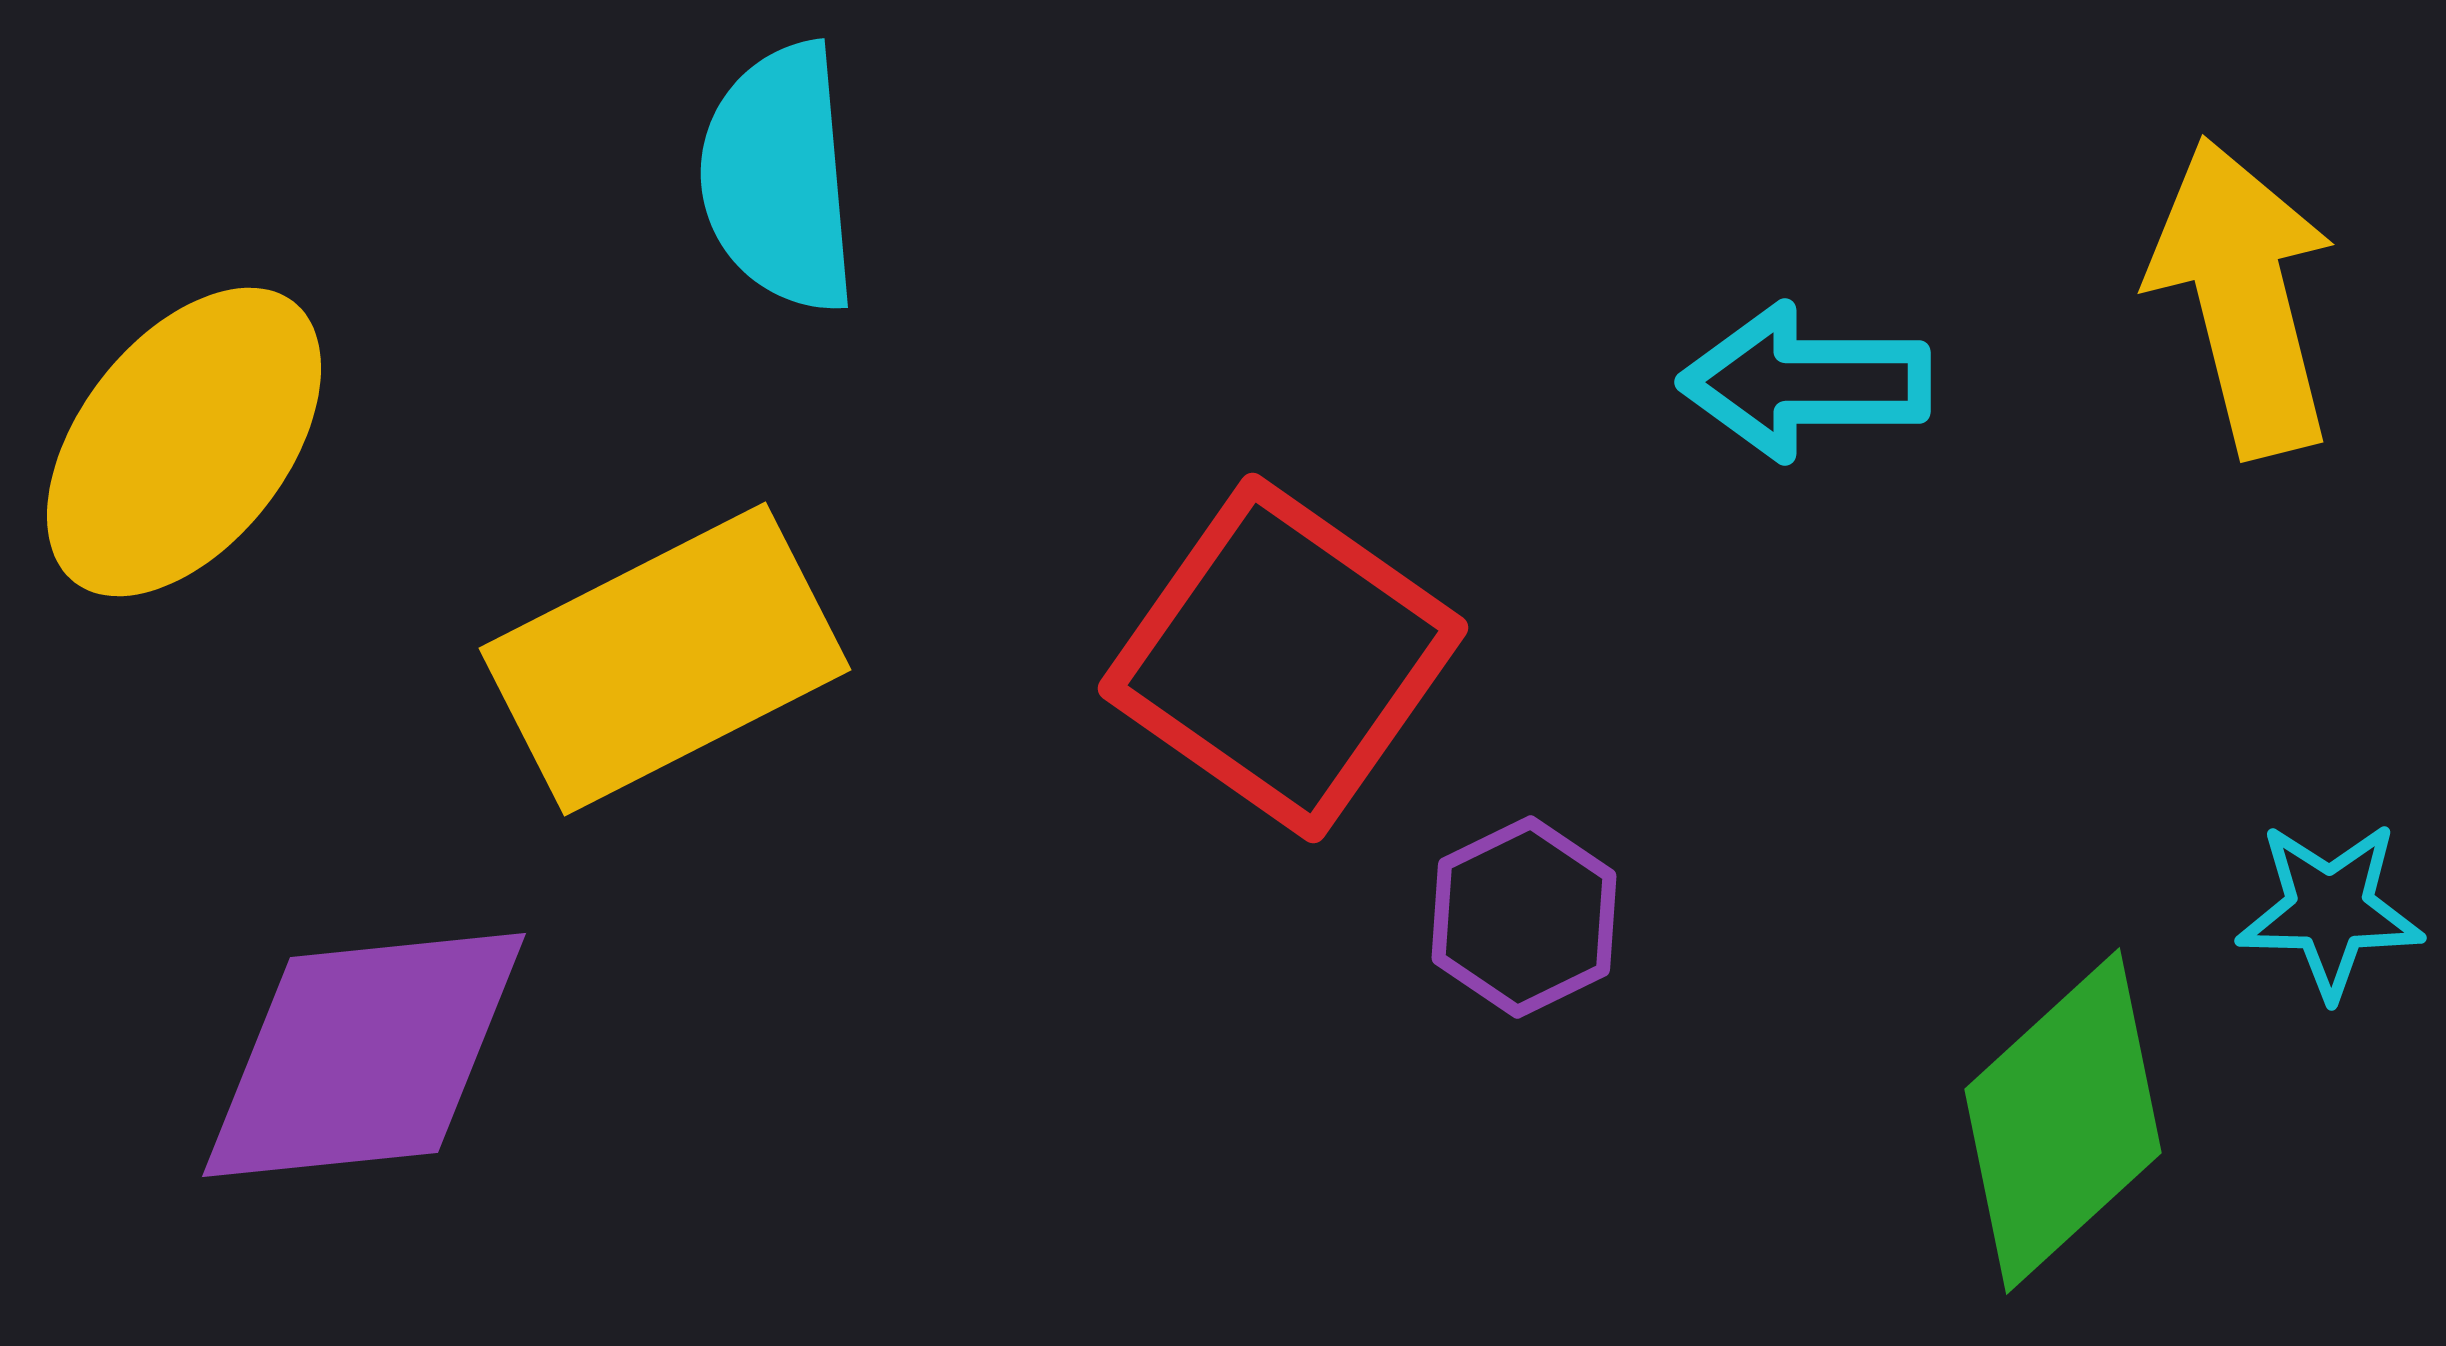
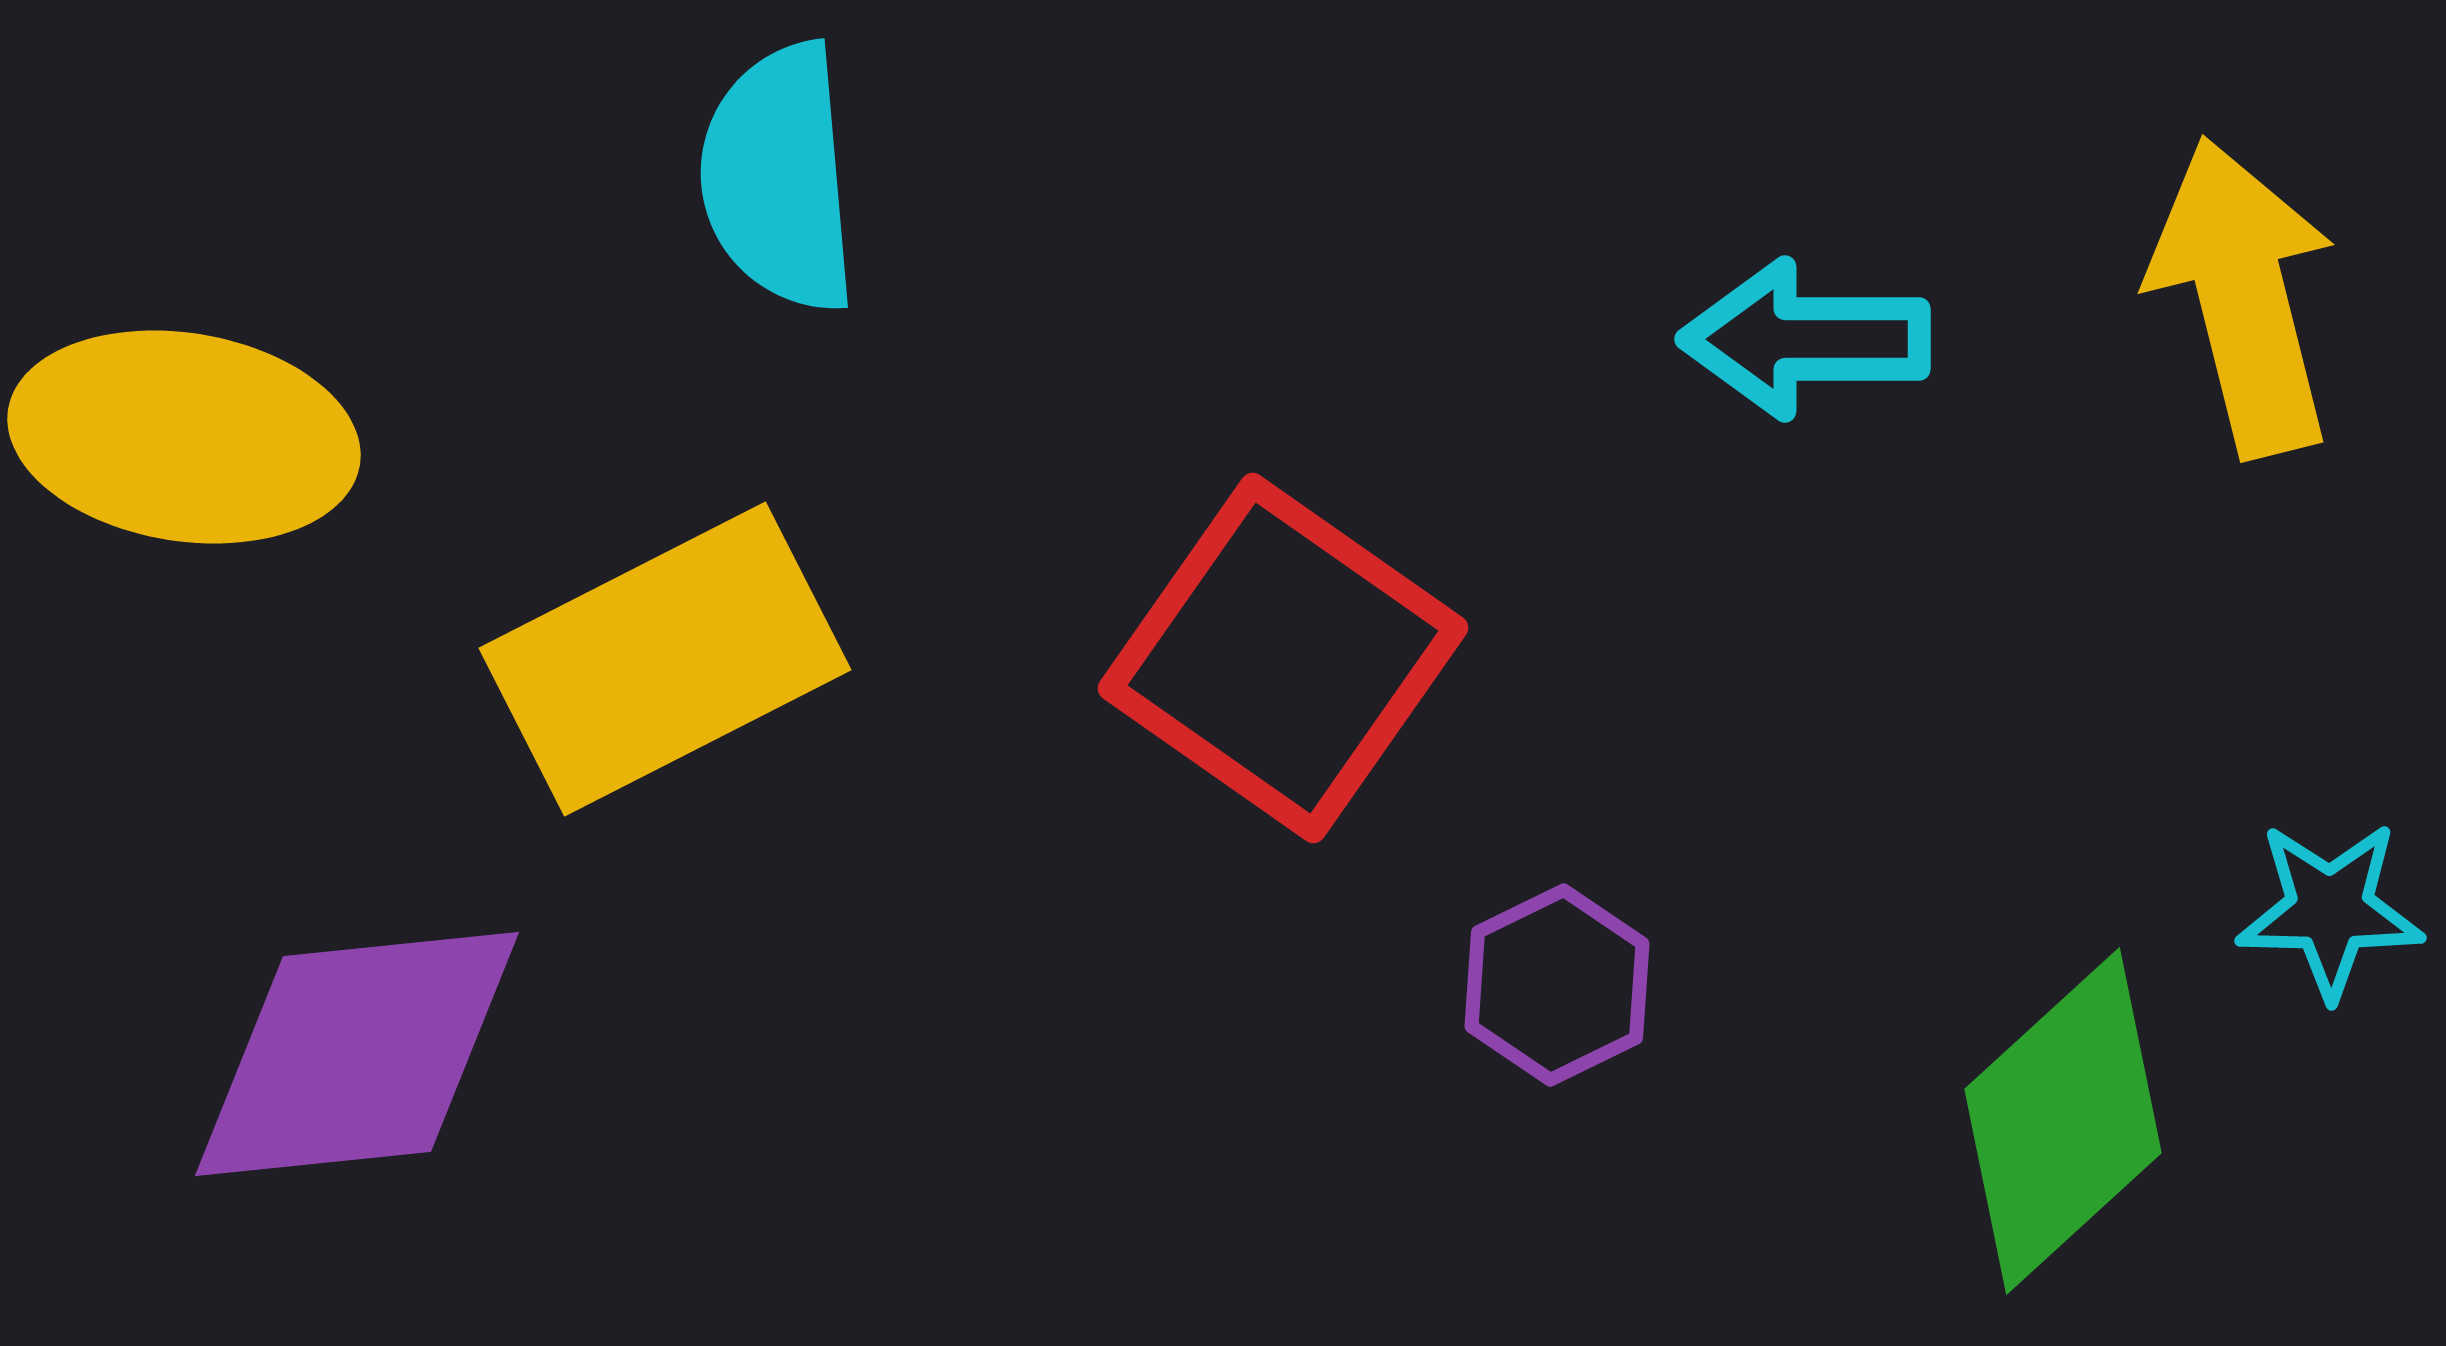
cyan arrow: moved 43 px up
yellow ellipse: moved 5 px up; rotated 61 degrees clockwise
purple hexagon: moved 33 px right, 68 px down
purple diamond: moved 7 px left, 1 px up
